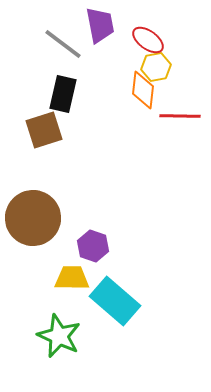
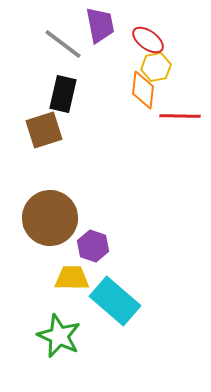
brown circle: moved 17 px right
